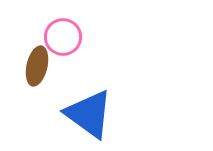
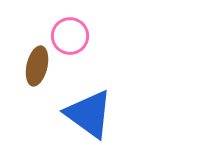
pink circle: moved 7 px right, 1 px up
